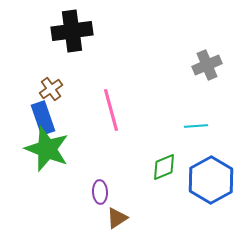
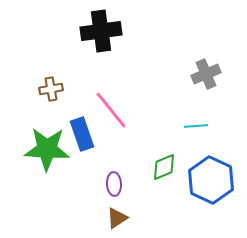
black cross: moved 29 px right
gray cross: moved 1 px left, 9 px down
brown cross: rotated 25 degrees clockwise
pink line: rotated 24 degrees counterclockwise
blue rectangle: moved 39 px right, 16 px down
green star: rotated 18 degrees counterclockwise
blue hexagon: rotated 6 degrees counterclockwise
purple ellipse: moved 14 px right, 8 px up
